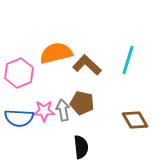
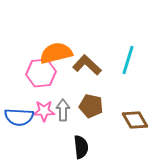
pink hexagon: moved 22 px right; rotated 16 degrees clockwise
brown pentagon: moved 9 px right, 3 px down
gray arrow: rotated 10 degrees clockwise
blue semicircle: moved 1 px up
